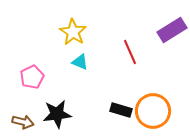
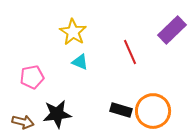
purple rectangle: rotated 12 degrees counterclockwise
pink pentagon: rotated 15 degrees clockwise
